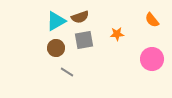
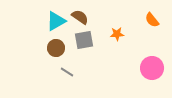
brown semicircle: rotated 126 degrees counterclockwise
pink circle: moved 9 px down
